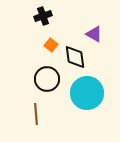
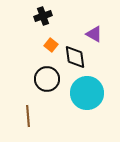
brown line: moved 8 px left, 2 px down
